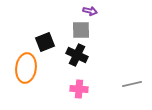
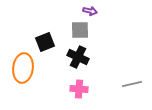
gray square: moved 1 px left
black cross: moved 1 px right, 2 px down
orange ellipse: moved 3 px left
